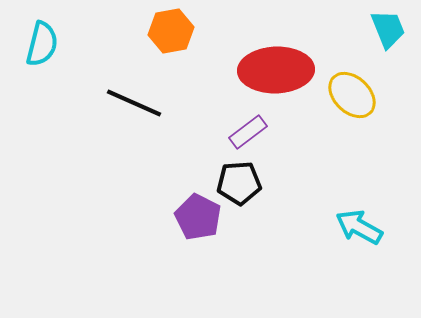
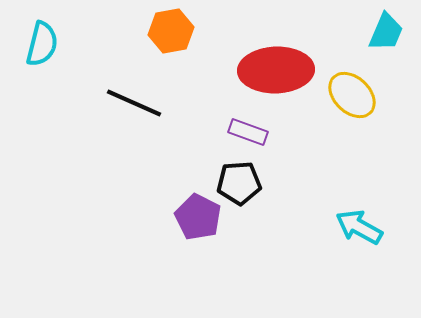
cyan trapezoid: moved 2 px left, 3 px down; rotated 45 degrees clockwise
purple rectangle: rotated 57 degrees clockwise
